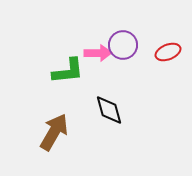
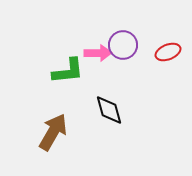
brown arrow: moved 1 px left
